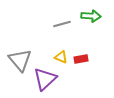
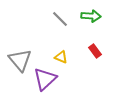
gray line: moved 2 px left, 5 px up; rotated 60 degrees clockwise
red rectangle: moved 14 px right, 8 px up; rotated 64 degrees clockwise
